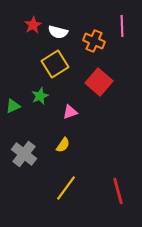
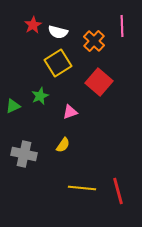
orange cross: rotated 20 degrees clockwise
yellow square: moved 3 px right, 1 px up
gray cross: rotated 25 degrees counterclockwise
yellow line: moved 16 px right; rotated 60 degrees clockwise
